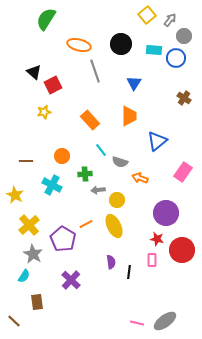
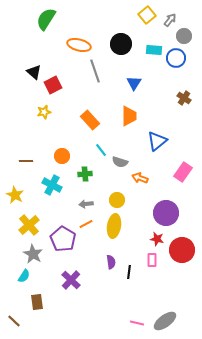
gray arrow at (98, 190): moved 12 px left, 14 px down
yellow ellipse at (114, 226): rotated 35 degrees clockwise
